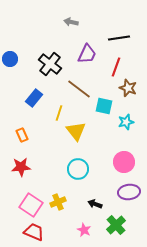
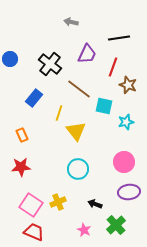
red line: moved 3 px left
brown star: moved 3 px up
